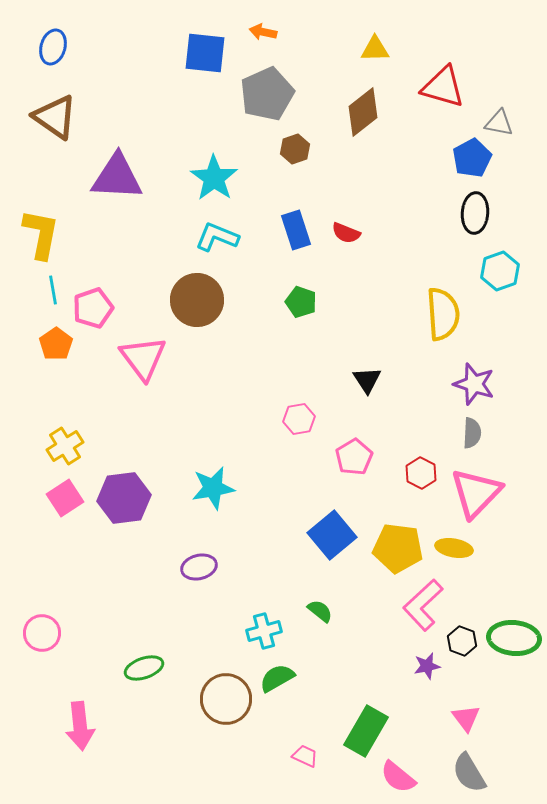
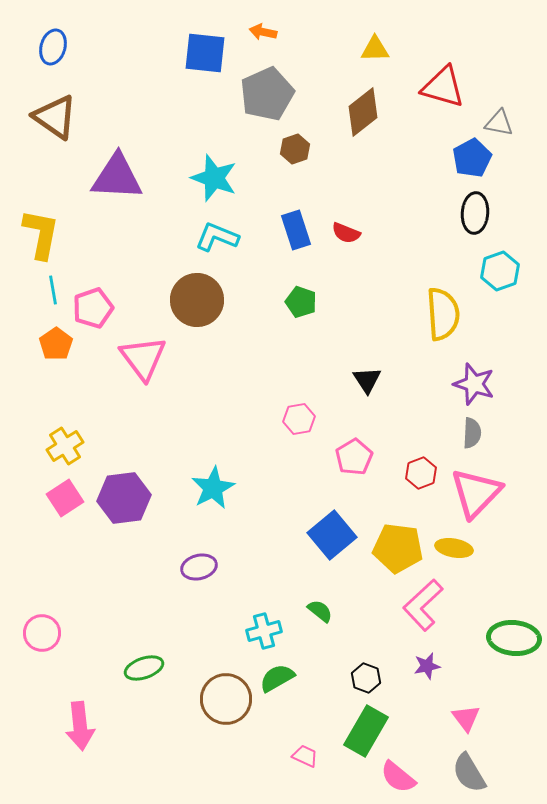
cyan star at (214, 178): rotated 15 degrees counterclockwise
red hexagon at (421, 473): rotated 12 degrees clockwise
cyan star at (213, 488): rotated 18 degrees counterclockwise
black hexagon at (462, 641): moved 96 px left, 37 px down
